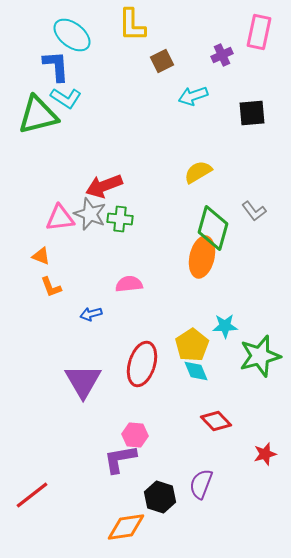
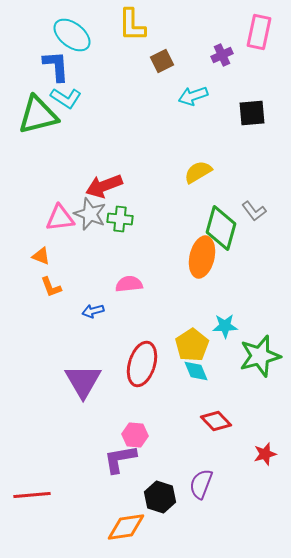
green diamond: moved 8 px right
blue arrow: moved 2 px right, 3 px up
red line: rotated 33 degrees clockwise
